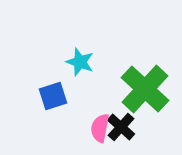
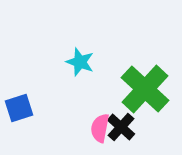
blue square: moved 34 px left, 12 px down
